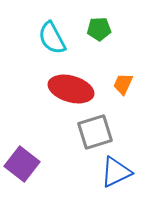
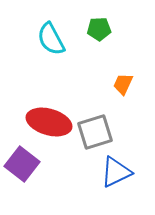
cyan semicircle: moved 1 px left, 1 px down
red ellipse: moved 22 px left, 33 px down
